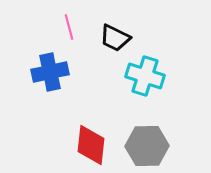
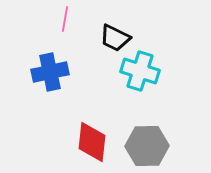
pink line: moved 4 px left, 8 px up; rotated 25 degrees clockwise
cyan cross: moved 5 px left, 5 px up
red diamond: moved 1 px right, 3 px up
